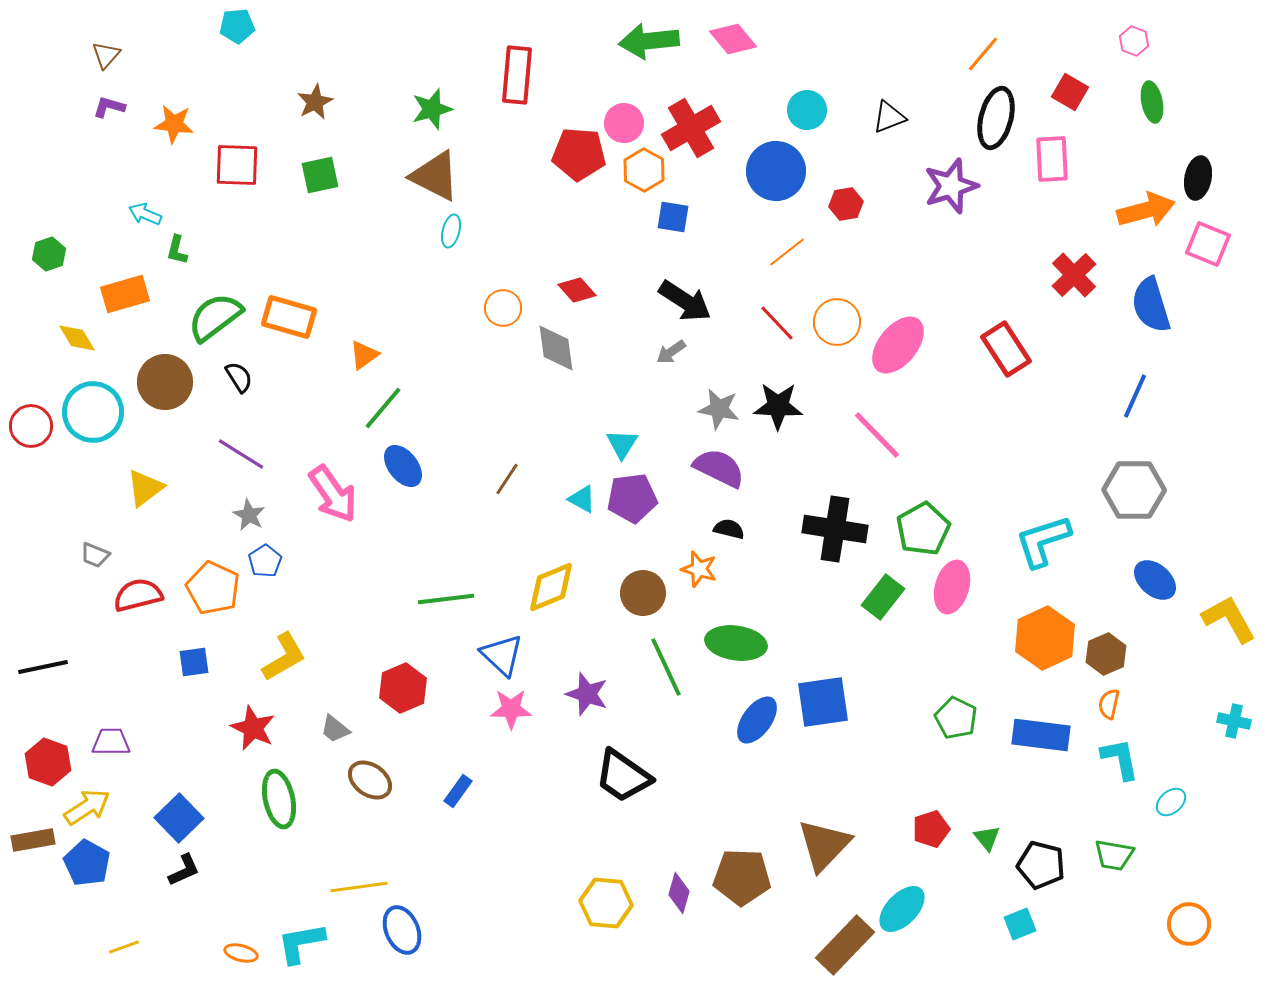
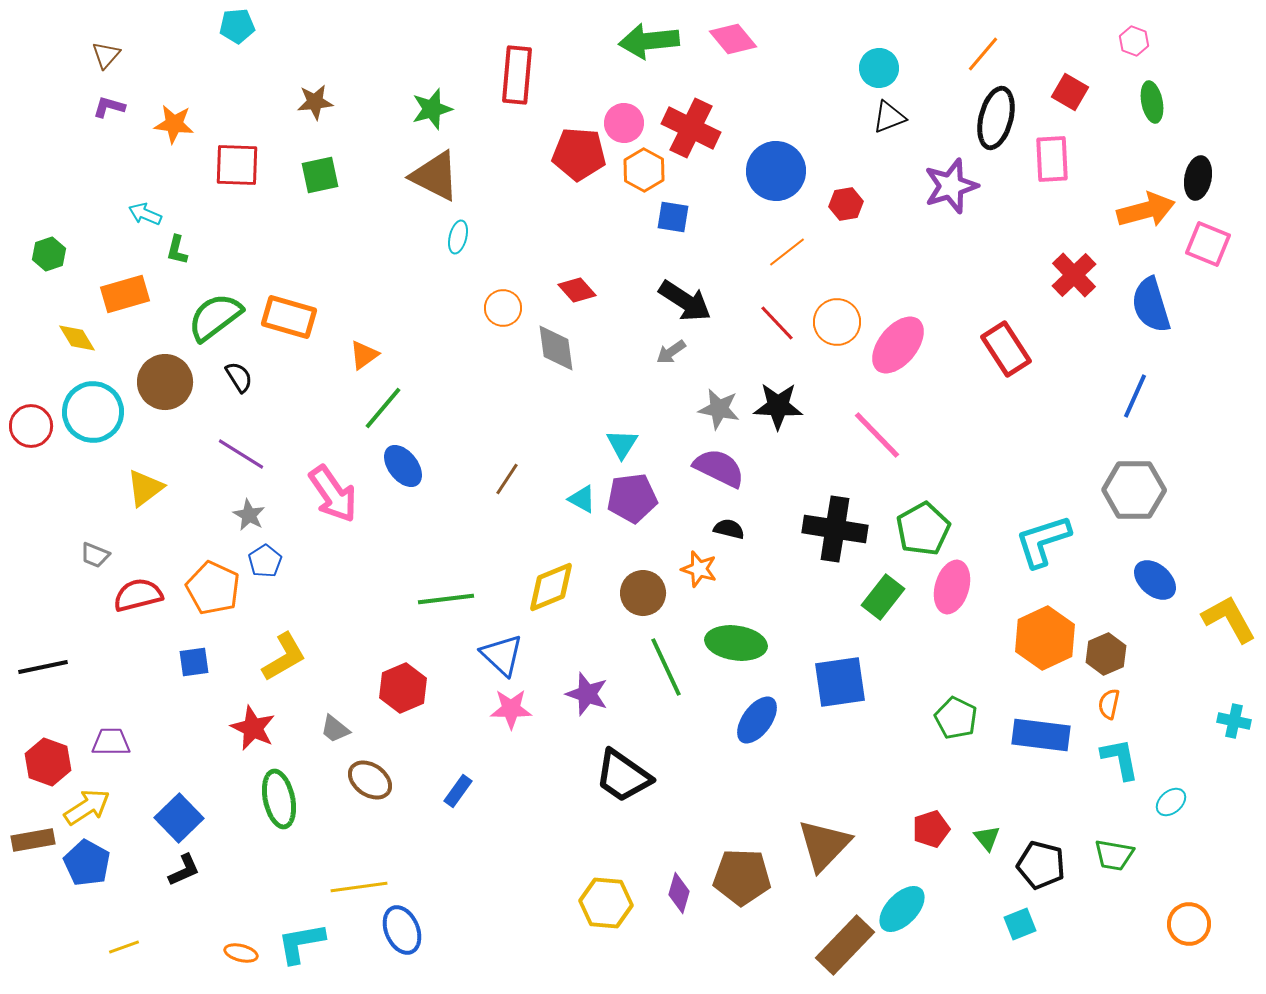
brown star at (315, 102): rotated 21 degrees clockwise
cyan circle at (807, 110): moved 72 px right, 42 px up
red cross at (691, 128): rotated 34 degrees counterclockwise
cyan ellipse at (451, 231): moved 7 px right, 6 px down
blue square at (823, 702): moved 17 px right, 20 px up
